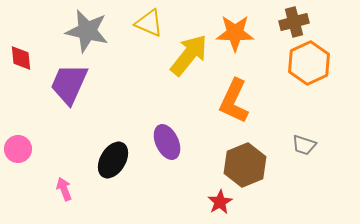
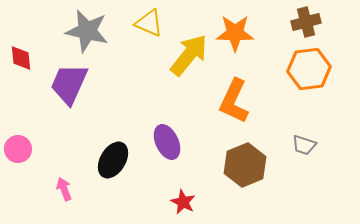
brown cross: moved 12 px right
orange hexagon: moved 6 px down; rotated 18 degrees clockwise
red star: moved 37 px left; rotated 15 degrees counterclockwise
